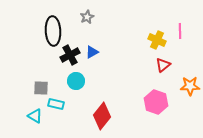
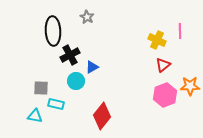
gray star: rotated 16 degrees counterclockwise
blue triangle: moved 15 px down
pink hexagon: moved 9 px right, 7 px up; rotated 20 degrees clockwise
cyan triangle: rotated 21 degrees counterclockwise
